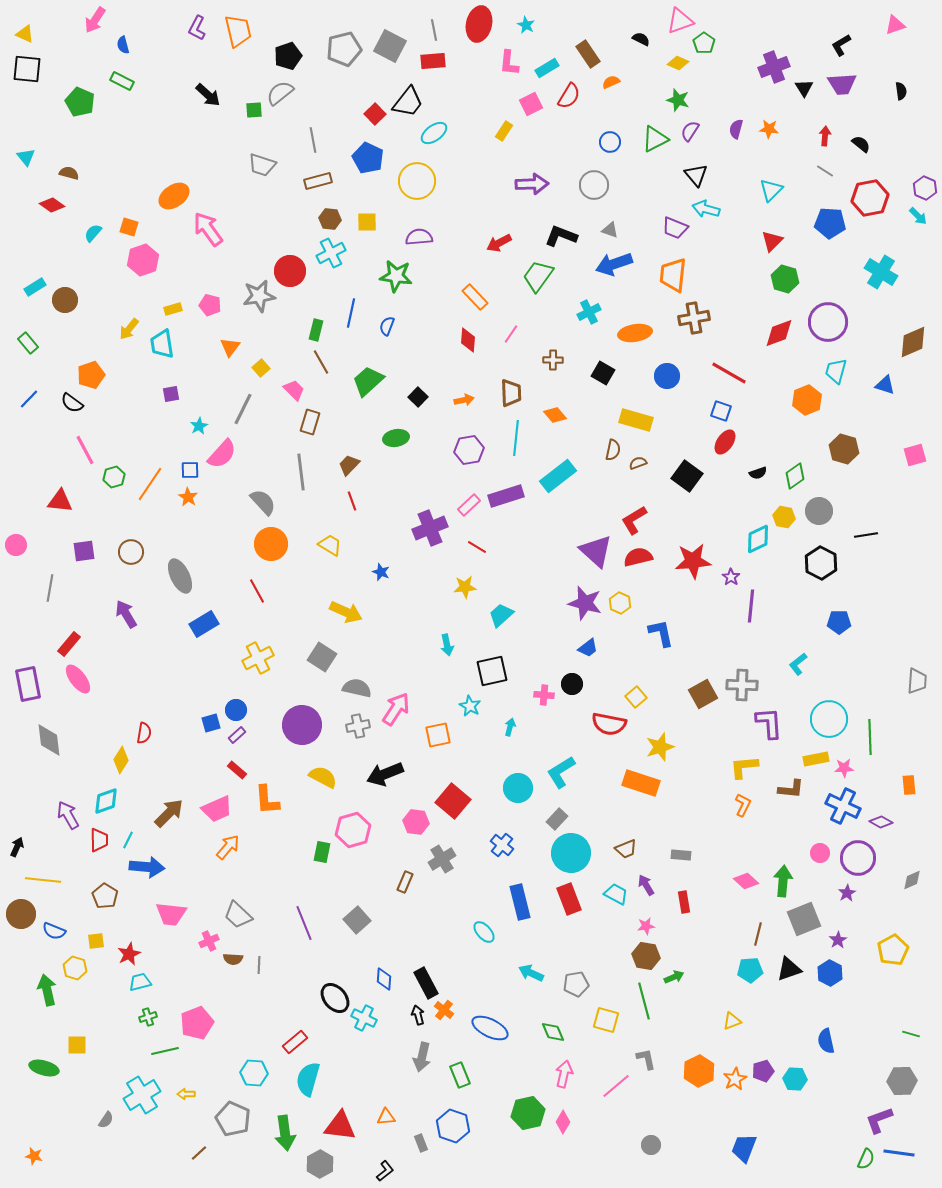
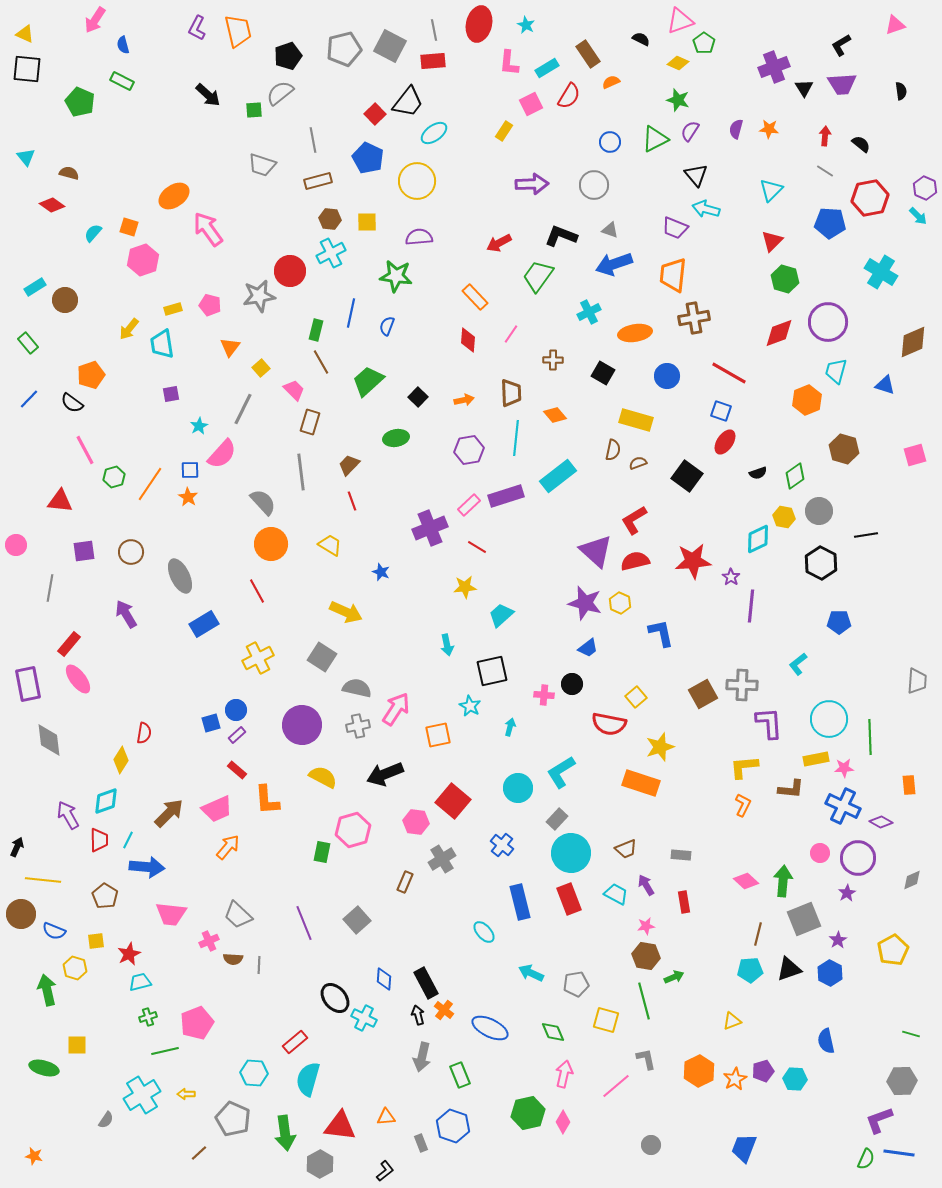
red semicircle at (638, 557): moved 3 px left, 4 px down
